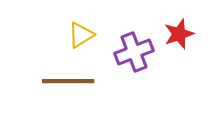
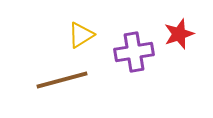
purple cross: rotated 12 degrees clockwise
brown line: moved 6 px left, 1 px up; rotated 15 degrees counterclockwise
